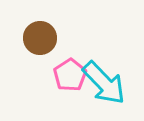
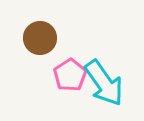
cyan arrow: rotated 9 degrees clockwise
